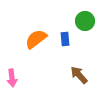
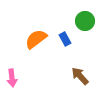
blue rectangle: rotated 24 degrees counterclockwise
brown arrow: moved 1 px right, 1 px down
